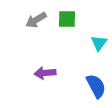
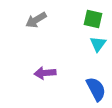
green square: moved 26 px right; rotated 12 degrees clockwise
cyan triangle: moved 1 px left, 1 px down
blue semicircle: moved 3 px down
